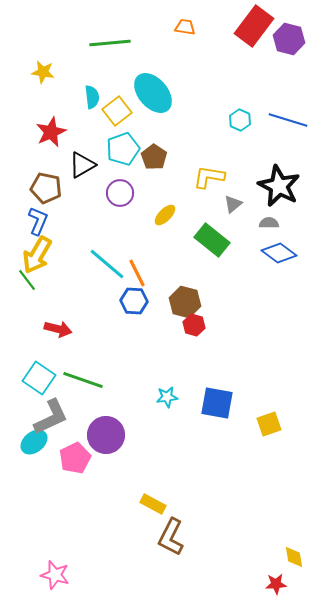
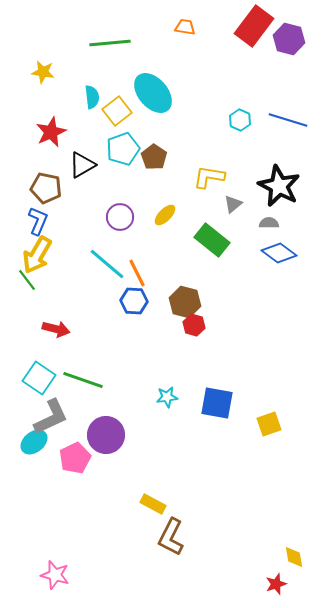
purple circle at (120, 193): moved 24 px down
red arrow at (58, 329): moved 2 px left
red star at (276, 584): rotated 15 degrees counterclockwise
